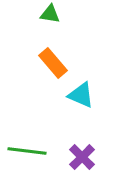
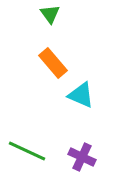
green triangle: rotated 45 degrees clockwise
green line: rotated 18 degrees clockwise
purple cross: rotated 20 degrees counterclockwise
